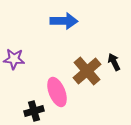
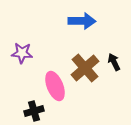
blue arrow: moved 18 px right
purple star: moved 8 px right, 6 px up
brown cross: moved 2 px left, 3 px up
pink ellipse: moved 2 px left, 6 px up
